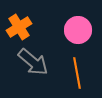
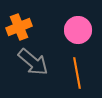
orange cross: rotated 10 degrees clockwise
